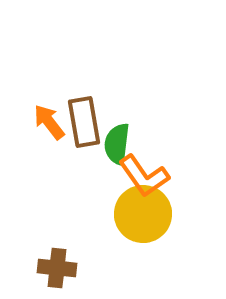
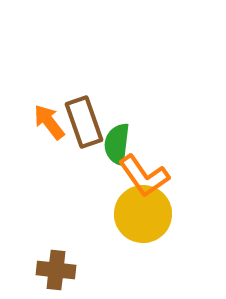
brown rectangle: rotated 9 degrees counterclockwise
brown cross: moved 1 px left, 2 px down
